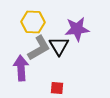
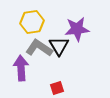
yellow hexagon: moved 1 px left; rotated 10 degrees counterclockwise
gray L-shape: rotated 116 degrees counterclockwise
red square: rotated 24 degrees counterclockwise
